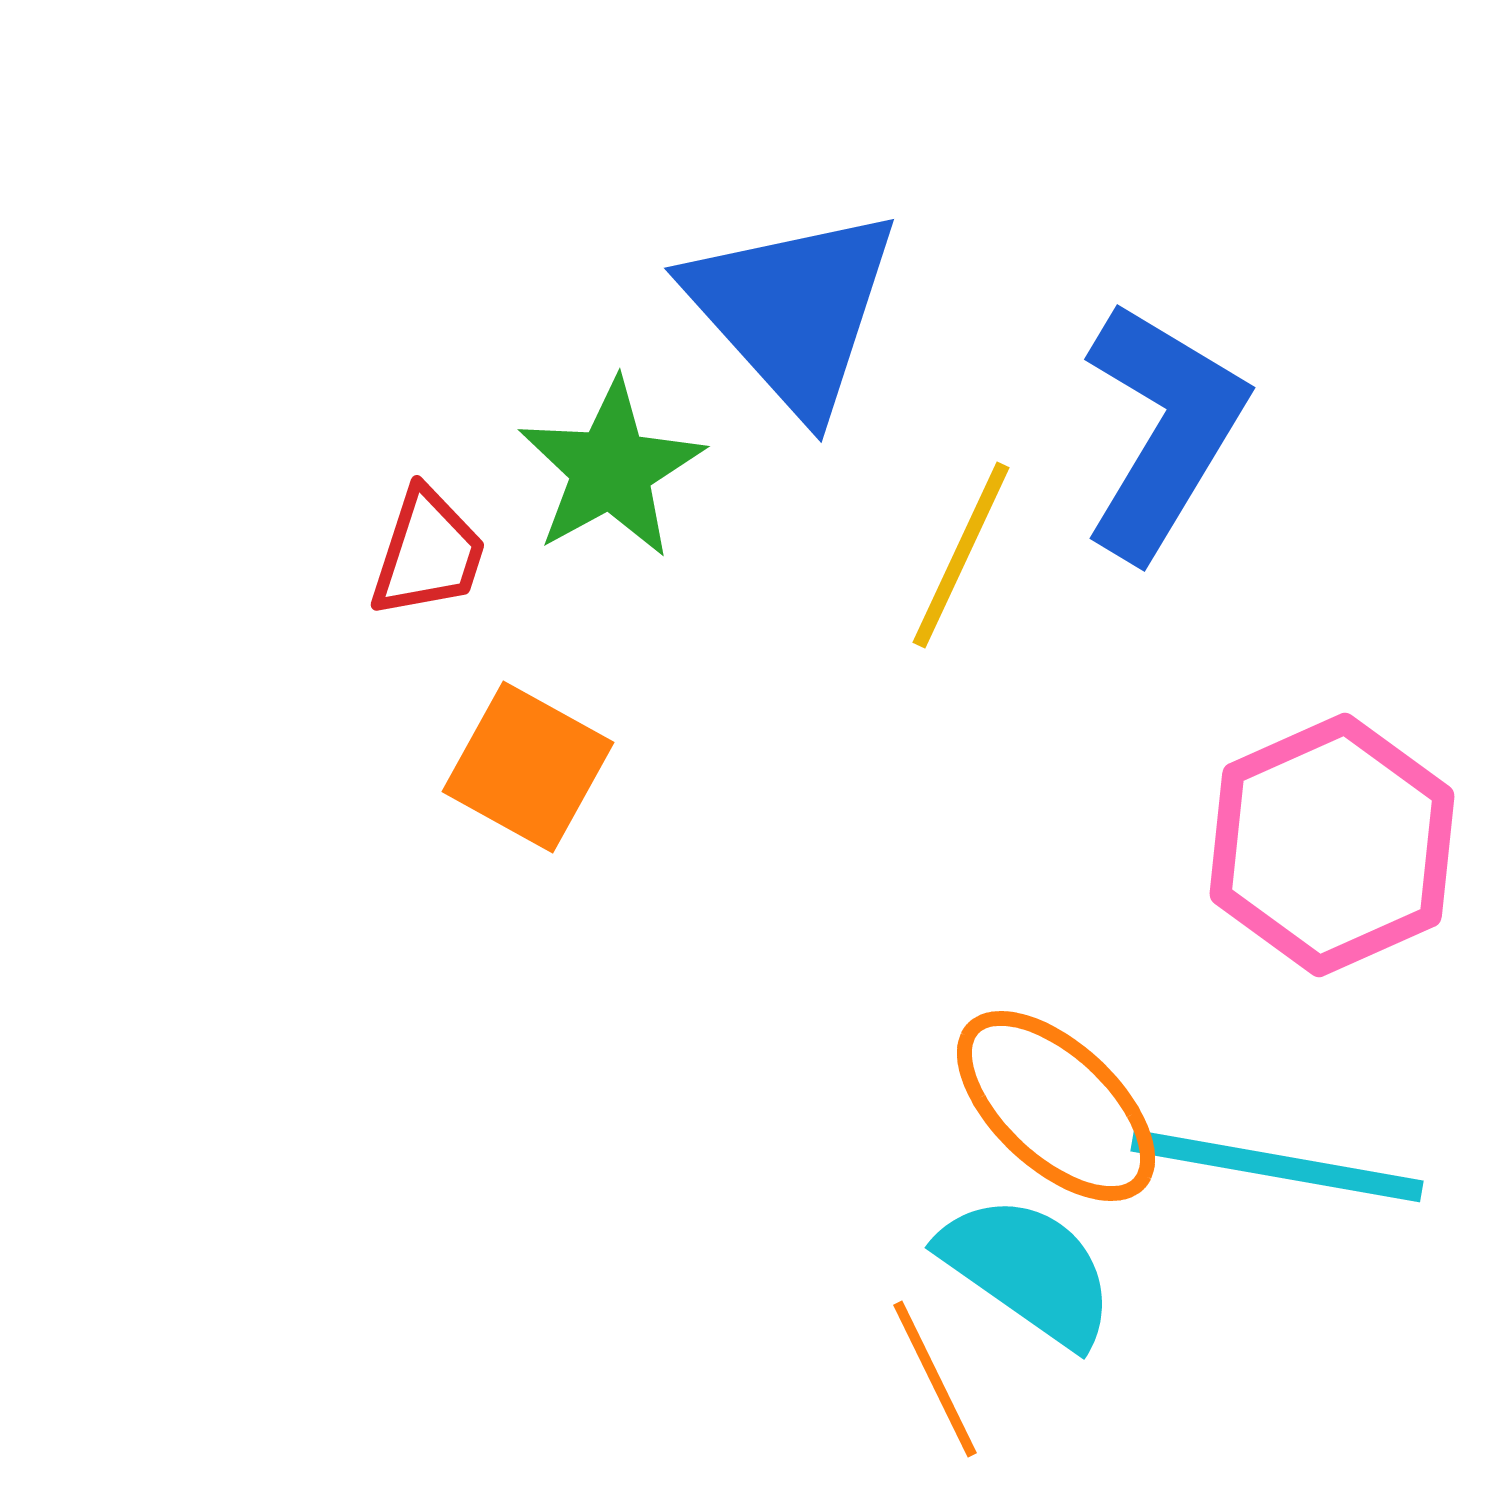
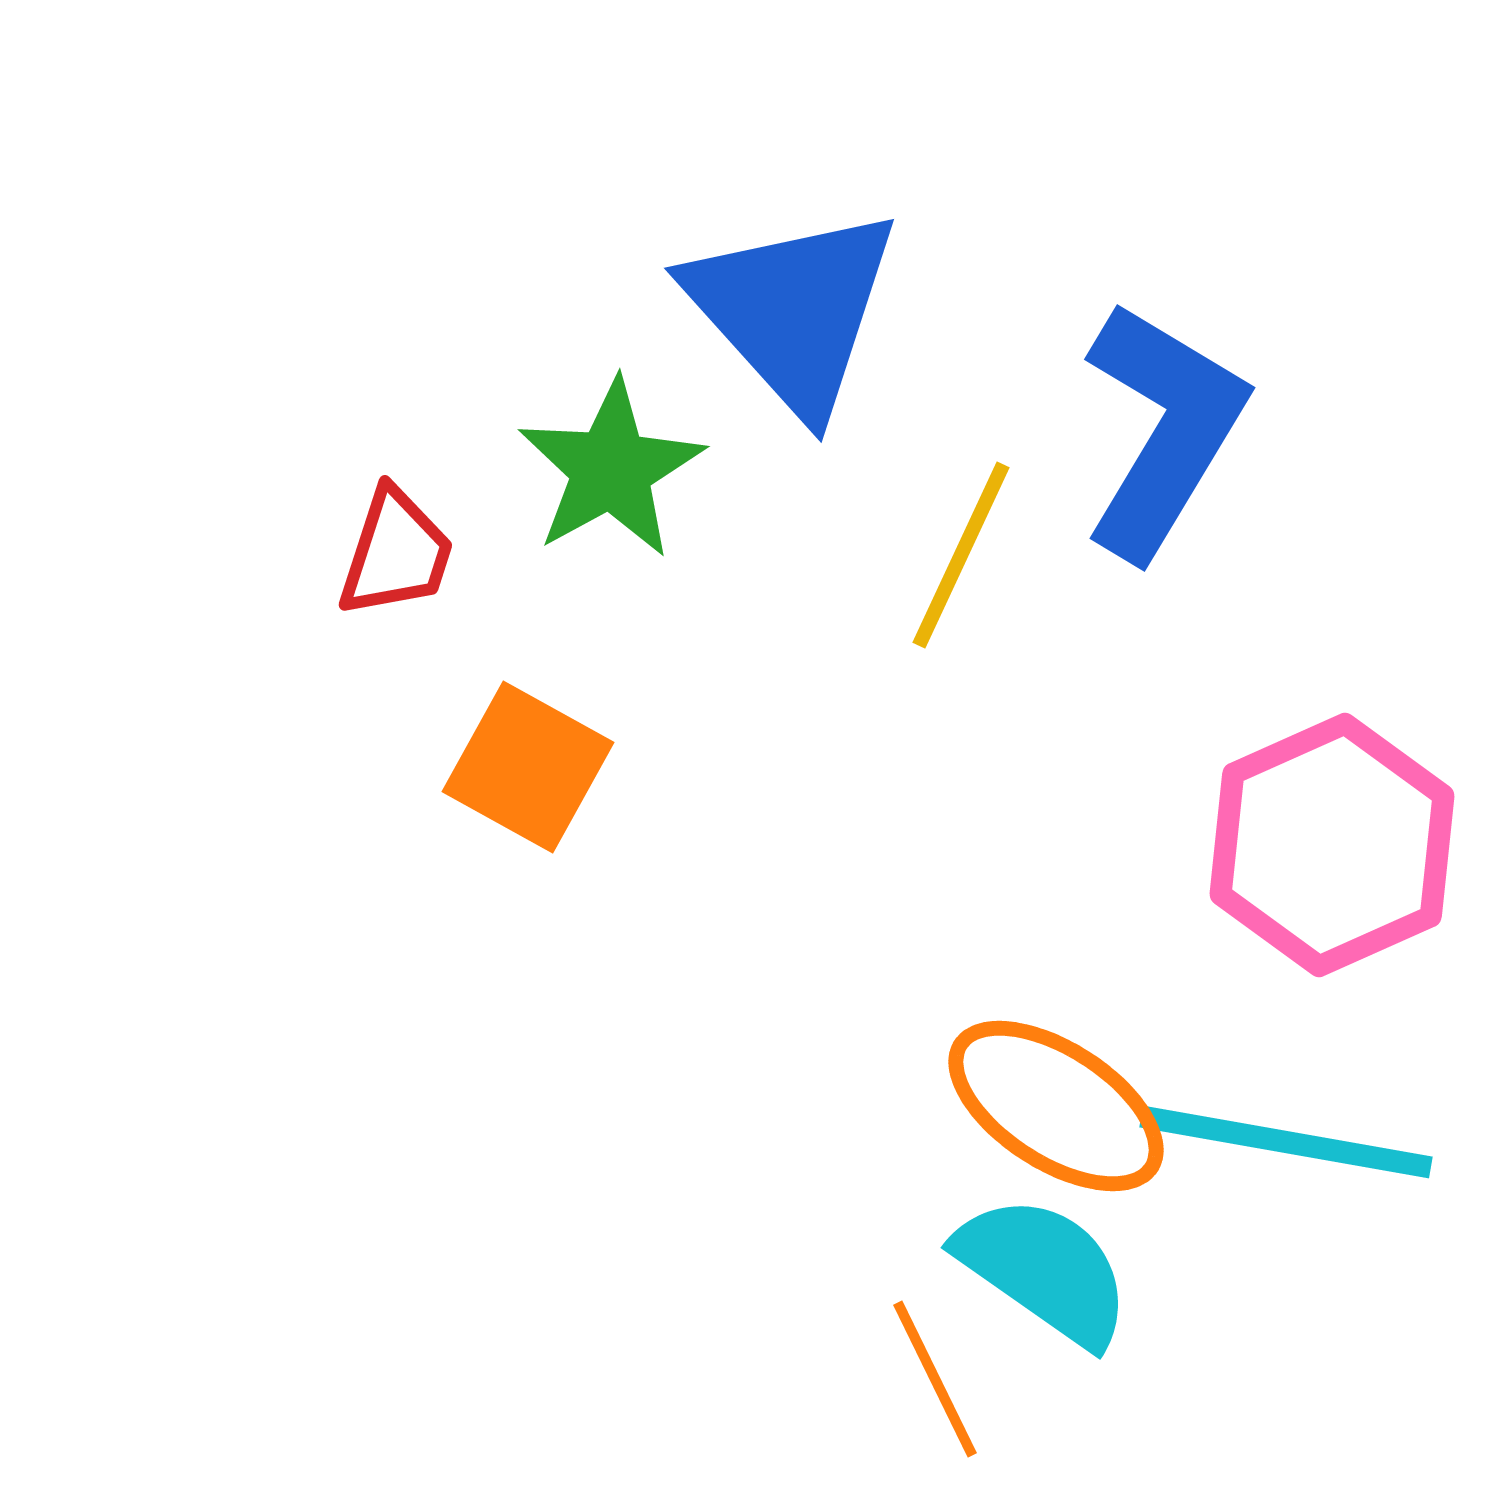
red trapezoid: moved 32 px left
orange ellipse: rotated 10 degrees counterclockwise
cyan line: moved 9 px right, 24 px up
cyan semicircle: moved 16 px right
